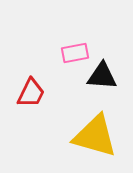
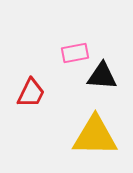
yellow triangle: rotated 15 degrees counterclockwise
